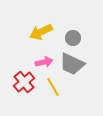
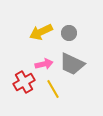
gray circle: moved 4 px left, 5 px up
pink arrow: moved 2 px down
red cross: rotated 10 degrees clockwise
yellow line: moved 2 px down
